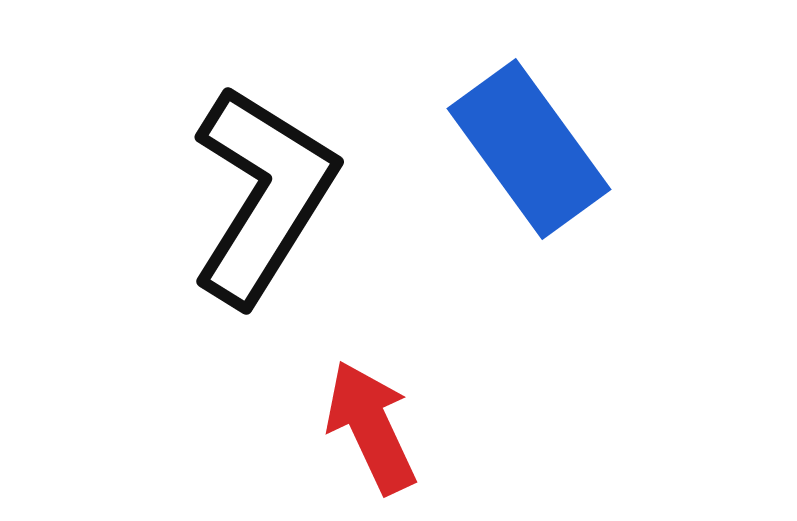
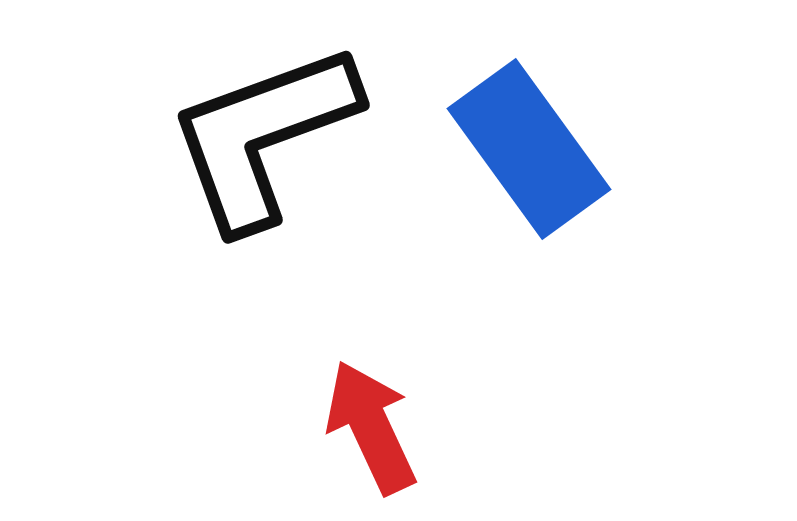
black L-shape: moved 59 px up; rotated 142 degrees counterclockwise
